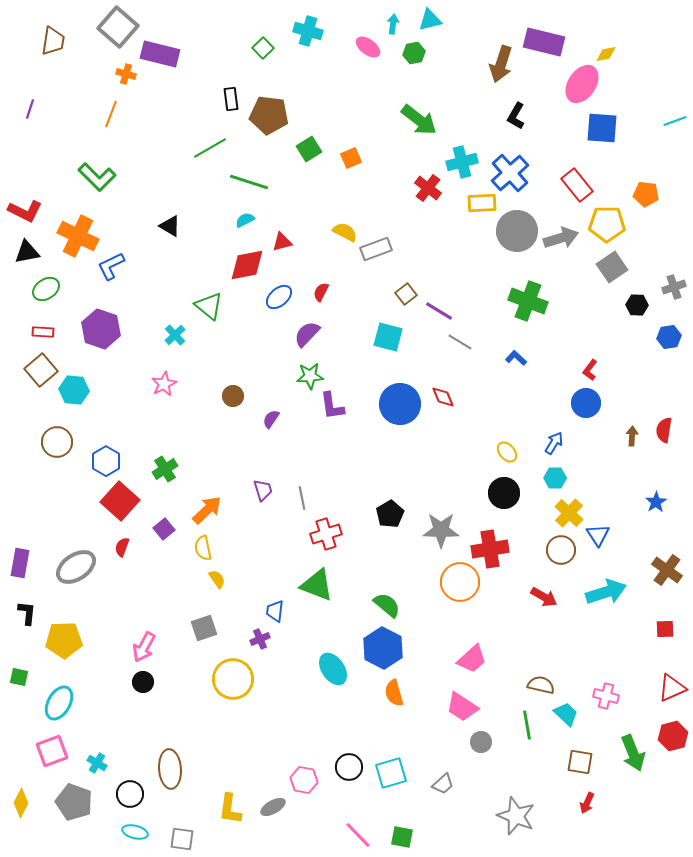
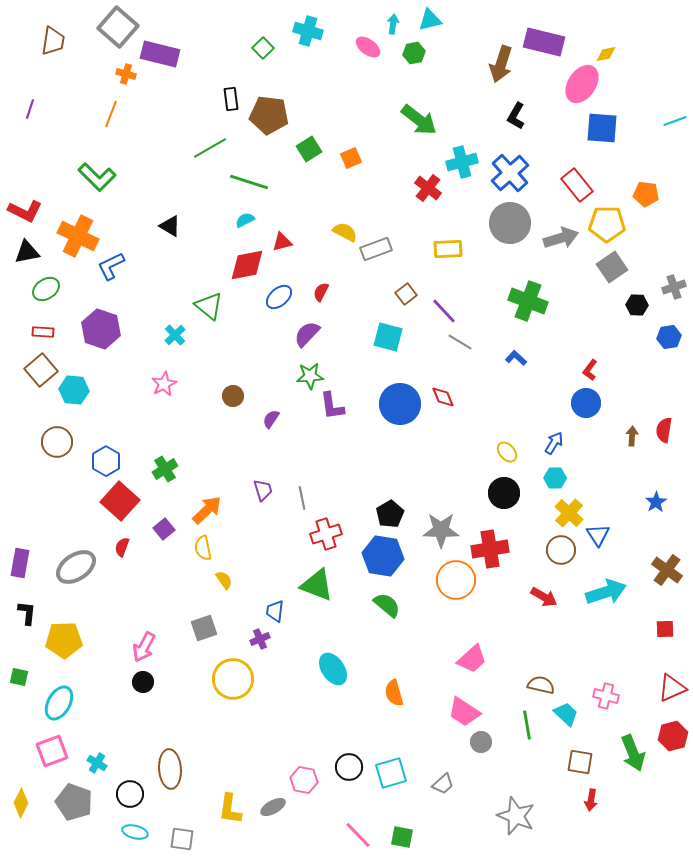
yellow rectangle at (482, 203): moved 34 px left, 46 px down
gray circle at (517, 231): moved 7 px left, 8 px up
purple line at (439, 311): moved 5 px right; rotated 16 degrees clockwise
yellow semicircle at (217, 579): moved 7 px right, 1 px down
orange circle at (460, 582): moved 4 px left, 2 px up
blue hexagon at (383, 648): moved 92 px up; rotated 18 degrees counterclockwise
pink trapezoid at (462, 707): moved 2 px right, 5 px down
red arrow at (587, 803): moved 4 px right, 3 px up; rotated 15 degrees counterclockwise
